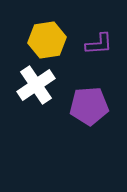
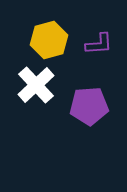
yellow hexagon: moved 2 px right; rotated 6 degrees counterclockwise
white cross: rotated 9 degrees counterclockwise
